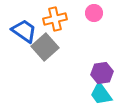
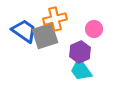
pink circle: moved 16 px down
gray square: moved 11 px up; rotated 24 degrees clockwise
purple hexagon: moved 22 px left, 21 px up; rotated 15 degrees counterclockwise
cyan trapezoid: moved 20 px left, 24 px up
